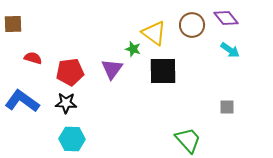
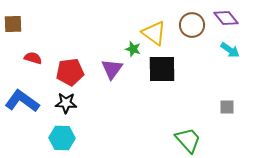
black square: moved 1 px left, 2 px up
cyan hexagon: moved 10 px left, 1 px up
